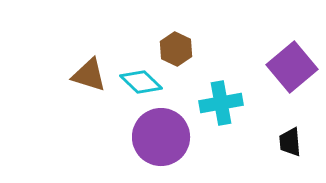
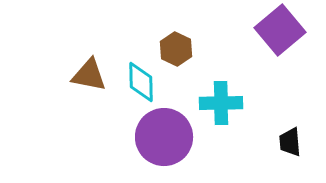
purple square: moved 12 px left, 37 px up
brown triangle: rotated 6 degrees counterclockwise
cyan diamond: rotated 45 degrees clockwise
cyan cross: rotated 9 degrees clockwise
purple circle: moved 3 px right
